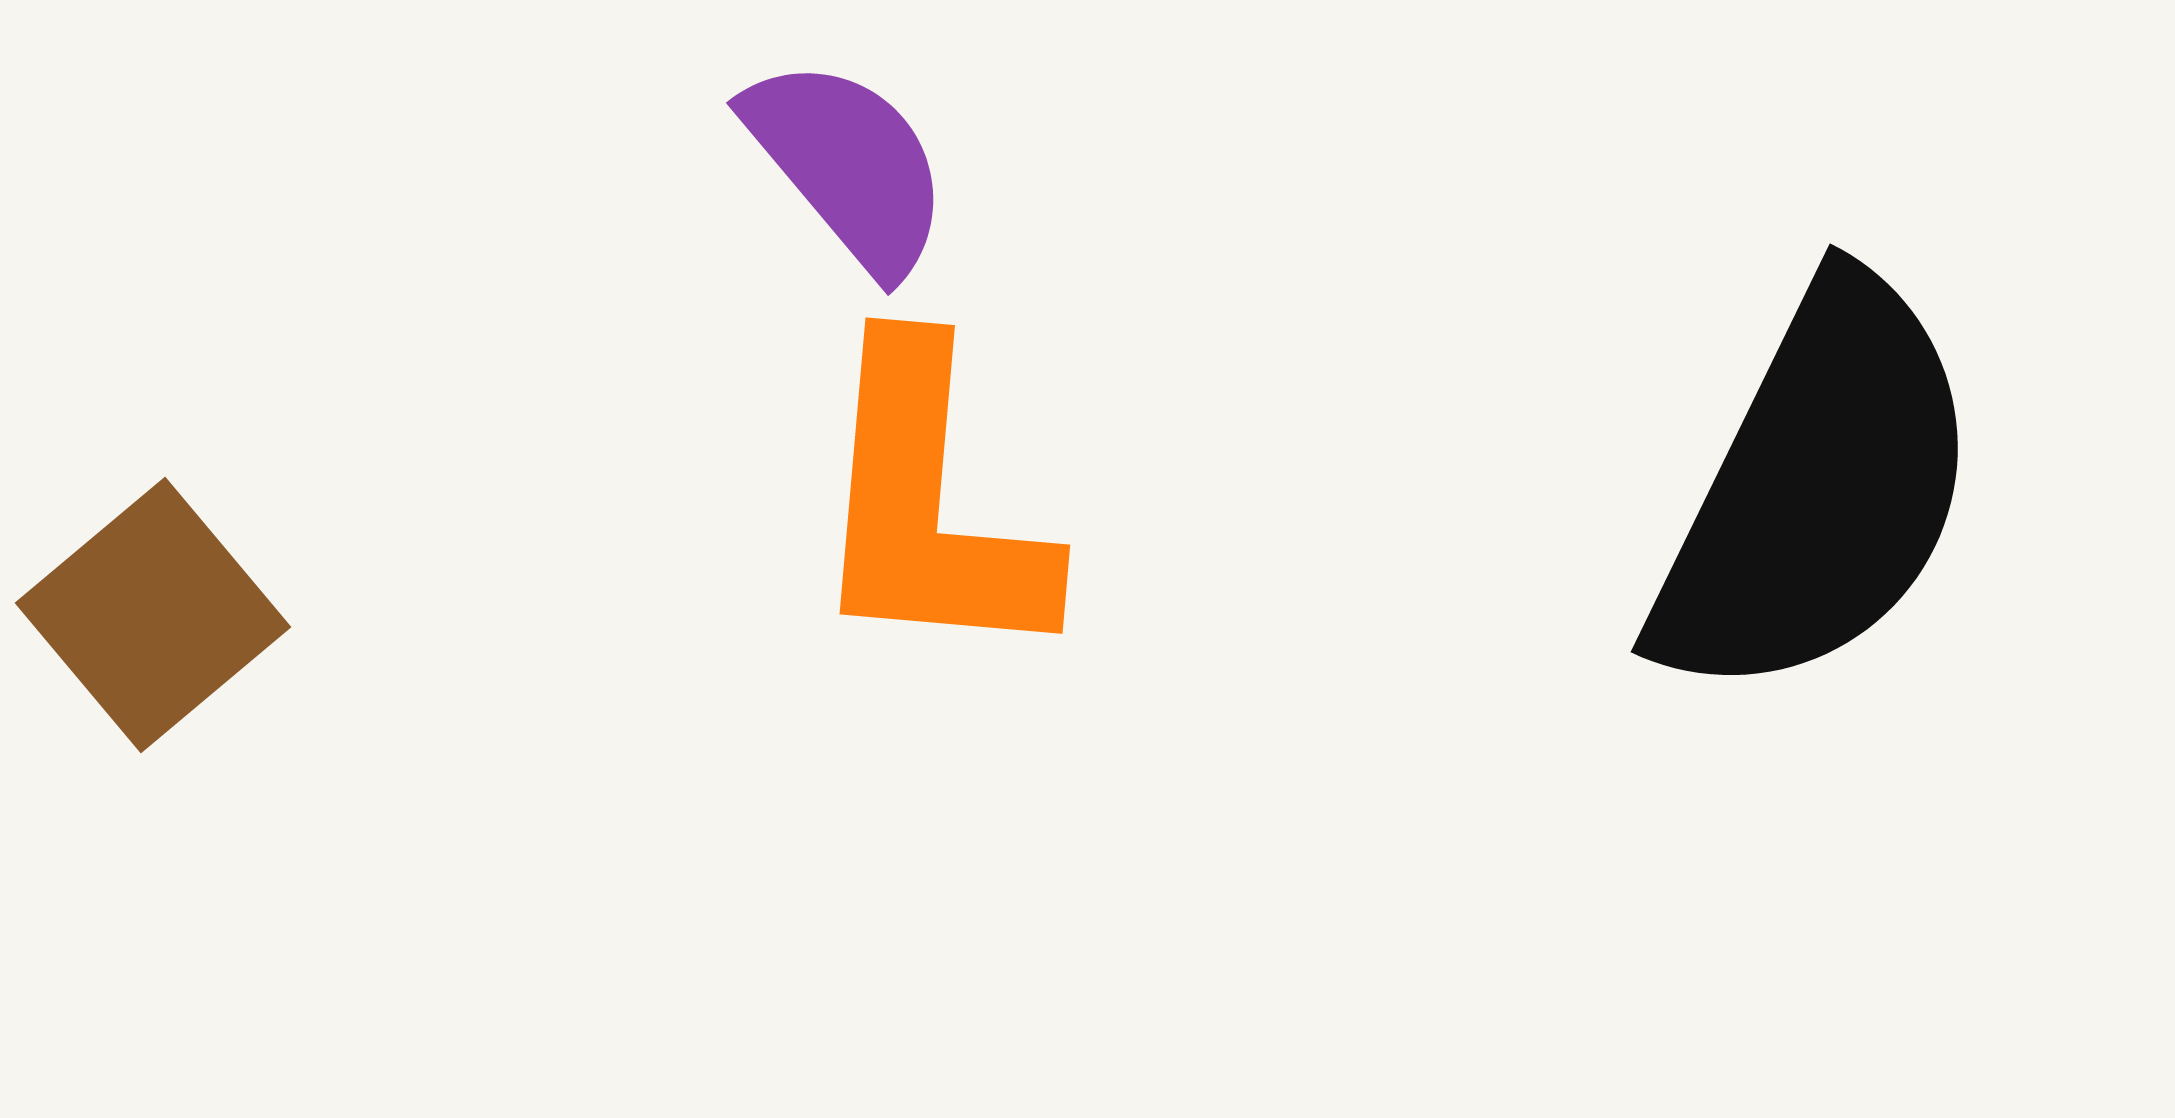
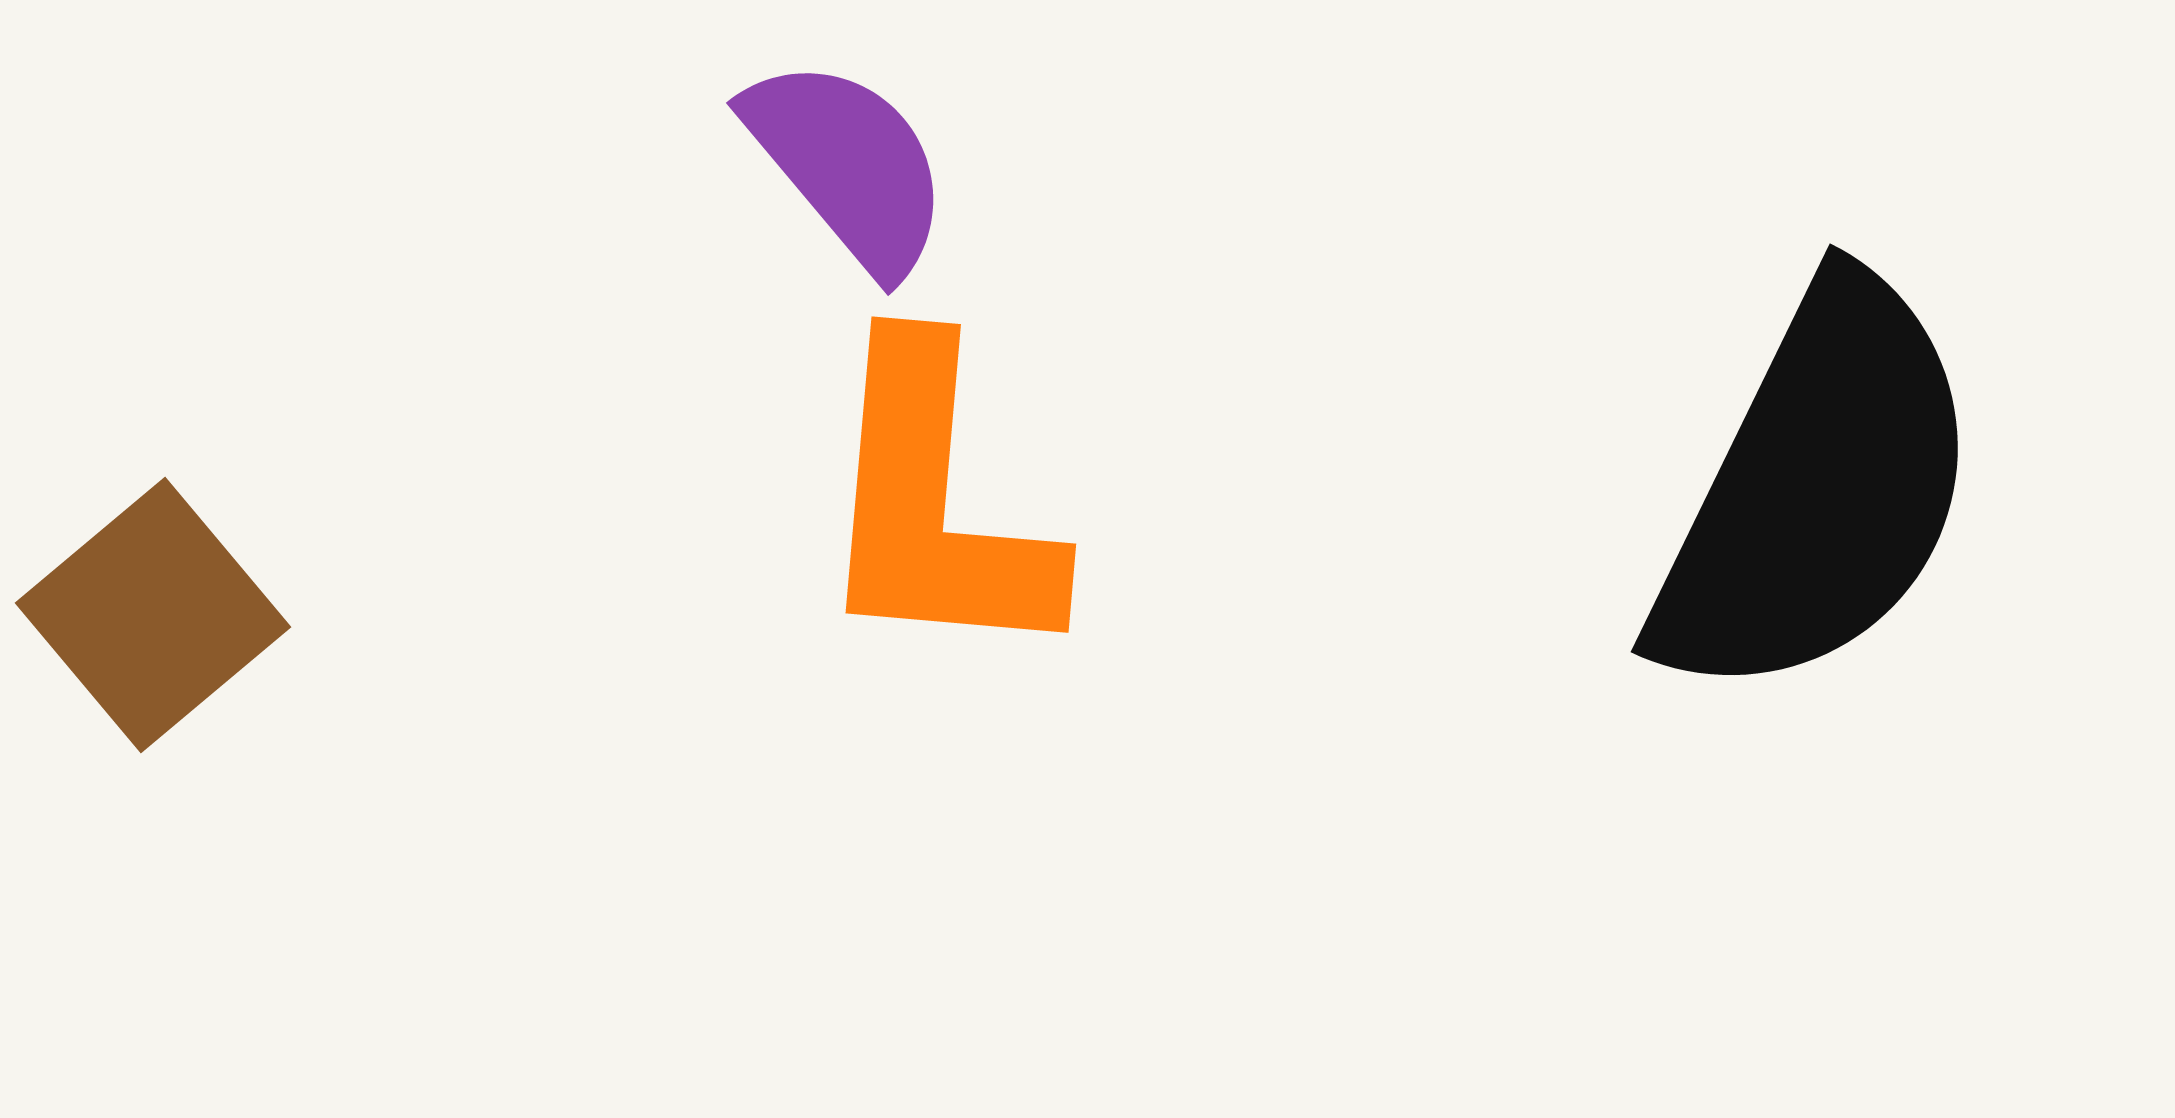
orange L-shape: moved 6 px right, 1 px up
